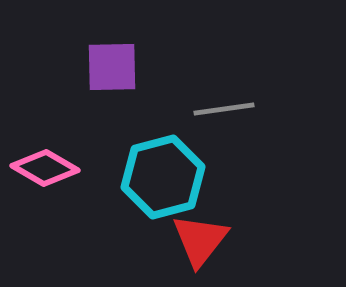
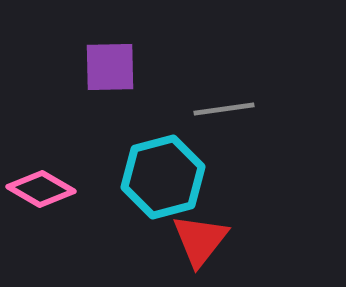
purple square: moved 2 px left
pink diamond: moved 4 px left, 21 px down
